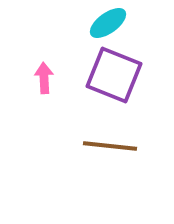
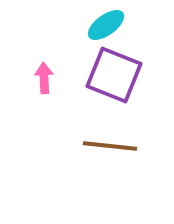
cyan ellipse: moved 2 px left, 2 px down
